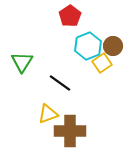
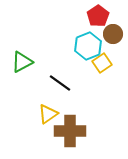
red pentagon: moved 28 px right
brown circle: moved 12 px up
green triangle: rotated 30 degrees clockwise
yellow triangle: rotated 15 degrees counterclockwise
